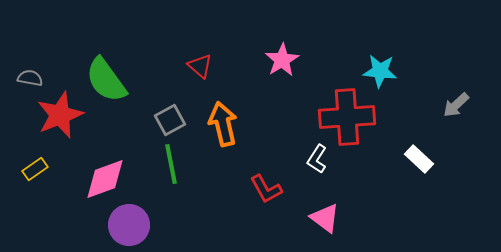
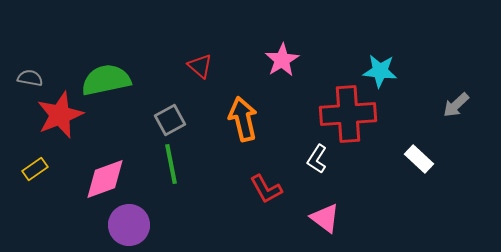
green semicircle: rotated 114 degrees clockwise
red cross: moved 1 px right, 3 px up
orange arrow: moved 20 px right, 5 px up
